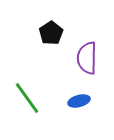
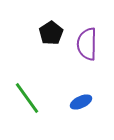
purple semicircle: moved 14 px up
blue ellipse: moved 2 px right, 1 px down; rotated 10 degrees counterclockwise
